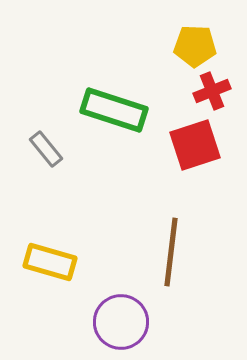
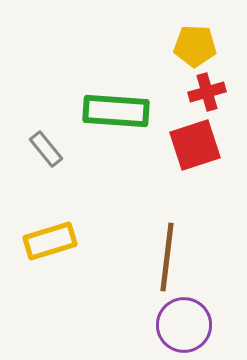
red cross: moved 5 px left, 1 px down; rotated 6 degrees clockwise
green rectangle: moved 2 px right, 1 px down; rotated 14 degrees counterclockwise
brown line: moved 4 px left, 5 px down
yellow rectangle: moved 21 px up; rotated 33 degrees counterclockwise
purple circle: moved 63 px right, 3 px down
